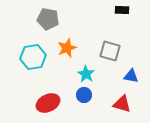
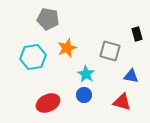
black rectangle: moved 15 px right, 24 px down; rotated 72 degrees clockwise
red triangle: moved 2 px up
